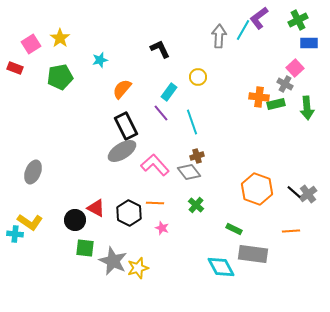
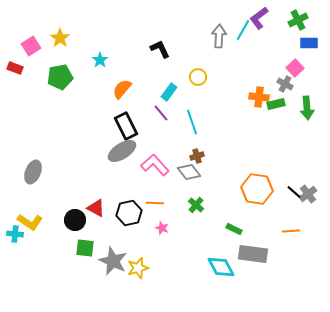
pink square at (31, 44): moved 2 px down
cyan star at (100, 60): rotated 21 degrees counterclockwise
orange hexagon at (257, 189): rotated 12 degrees counterclockwise
black hexagon at (129, 213): rotated 20 degrees clockwise
